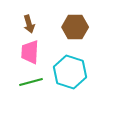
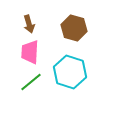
brown hexagon: moved 1 px left, 1 px down; rotated 15 degrees clockwise
green line: rotated 25 degrees counterclockwise
